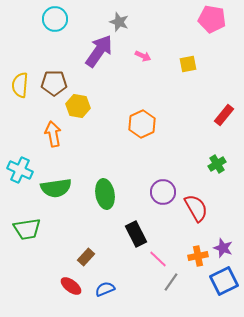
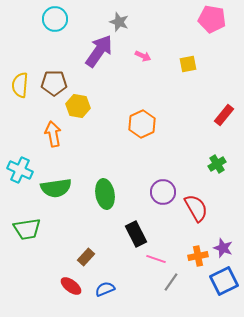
pink line: moved 2 px left; rotated 24 degrees counterclockwise
